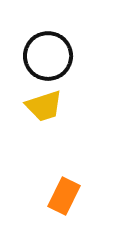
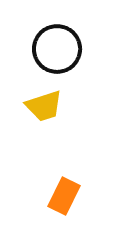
black circle: moved 9 px right, 7 px up
